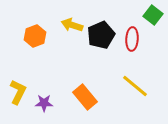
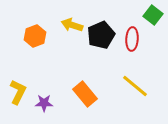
orange rectangle: moved 3 px up
